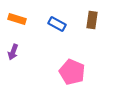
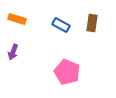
brown rectangle: moved 3 px down
blue rectangle: moved 4 px right, 1 px down
pink pentagon: moved 5 px left
